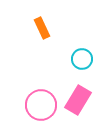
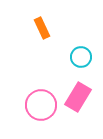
cyan circle: moved 1 px left, 2 px up
pink rectangle: moved 3 px up
